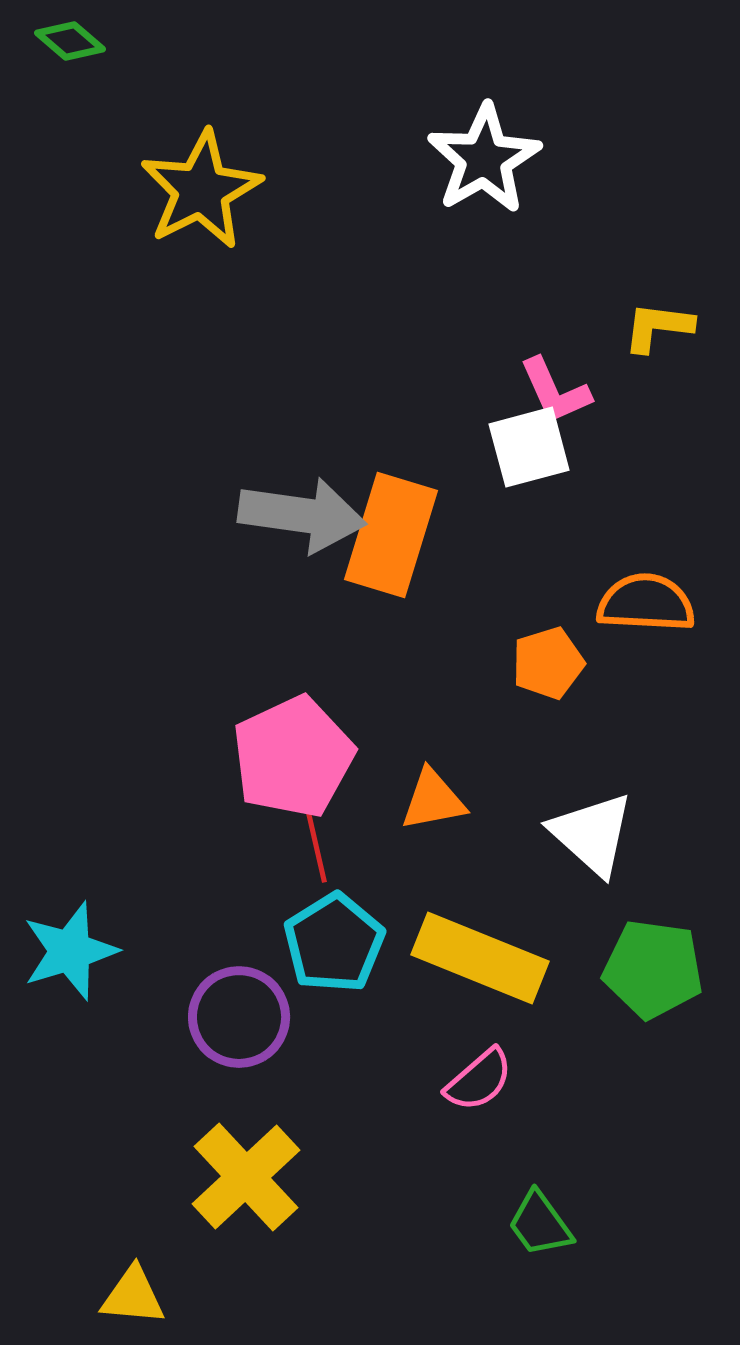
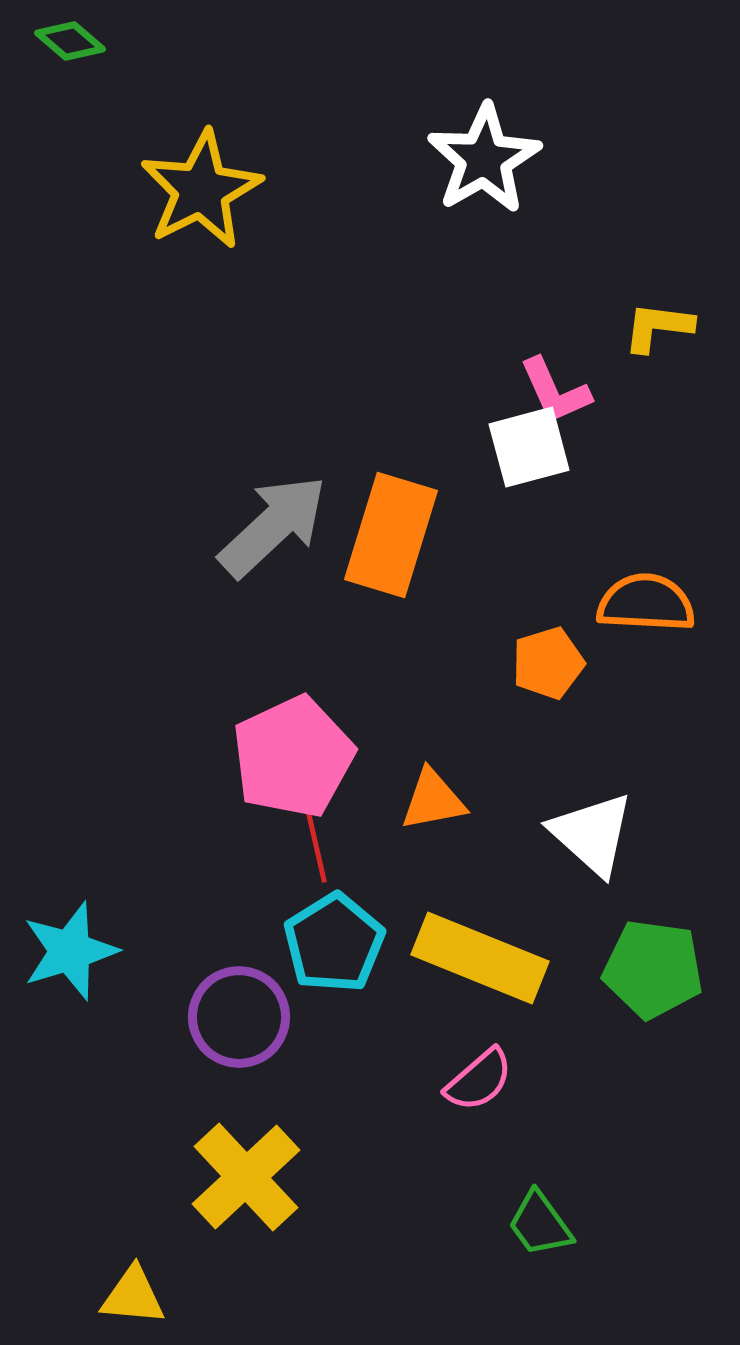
gray arrow: moved 29 px left, 11 px down; rotated 51 degrees counterclockwise
